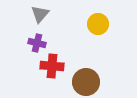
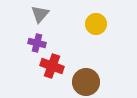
yellow circle: moved 2 px left
red cross: rotated 15 degrees clockwise
